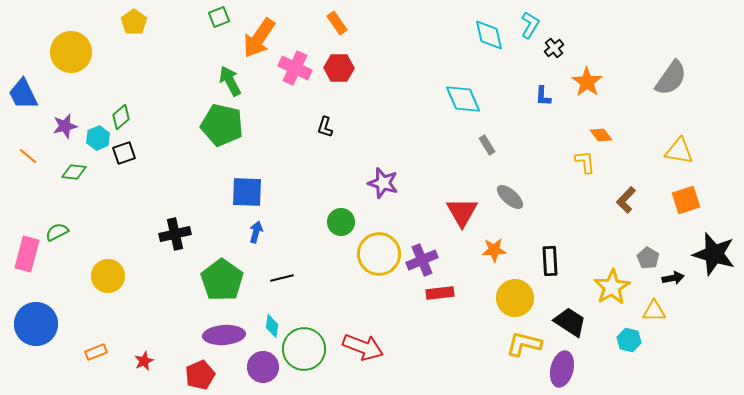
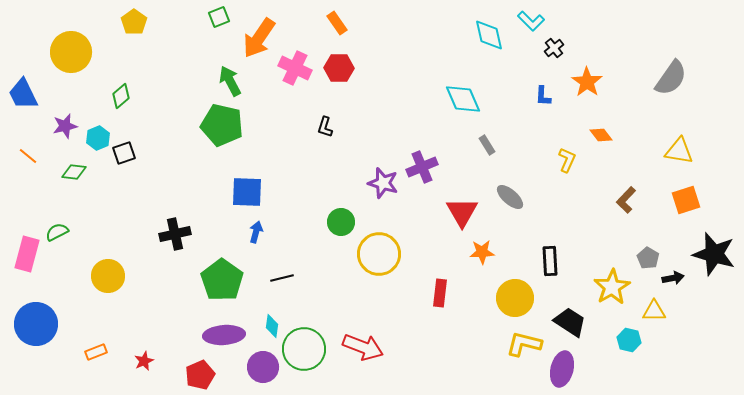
cyan L-shape at (530, 25): moved 1 px right, 4 px up; rotated 104 degrees clockwise
green diamond at (121, 117): moved 21 px up
yellow L-shape at (585, 162): moved 18 px left, 2 px up; rotated 30 degrees clockwise
orange star at (494, 250): moved 12 px left, 2 px down
purple cross at (422, 260): moved 93 px up
red rectangle at (440, 293): rotated 76 degrees counterclockwise
